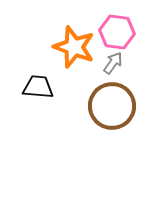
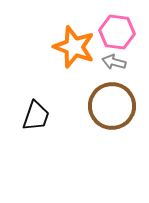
gray arrow: moved 1 px right, 1 px up; rotated 110 degrees counterclockwise
black trapezoid: moved 2 px left, 29 px down; rotated 104 degrees clockwise
